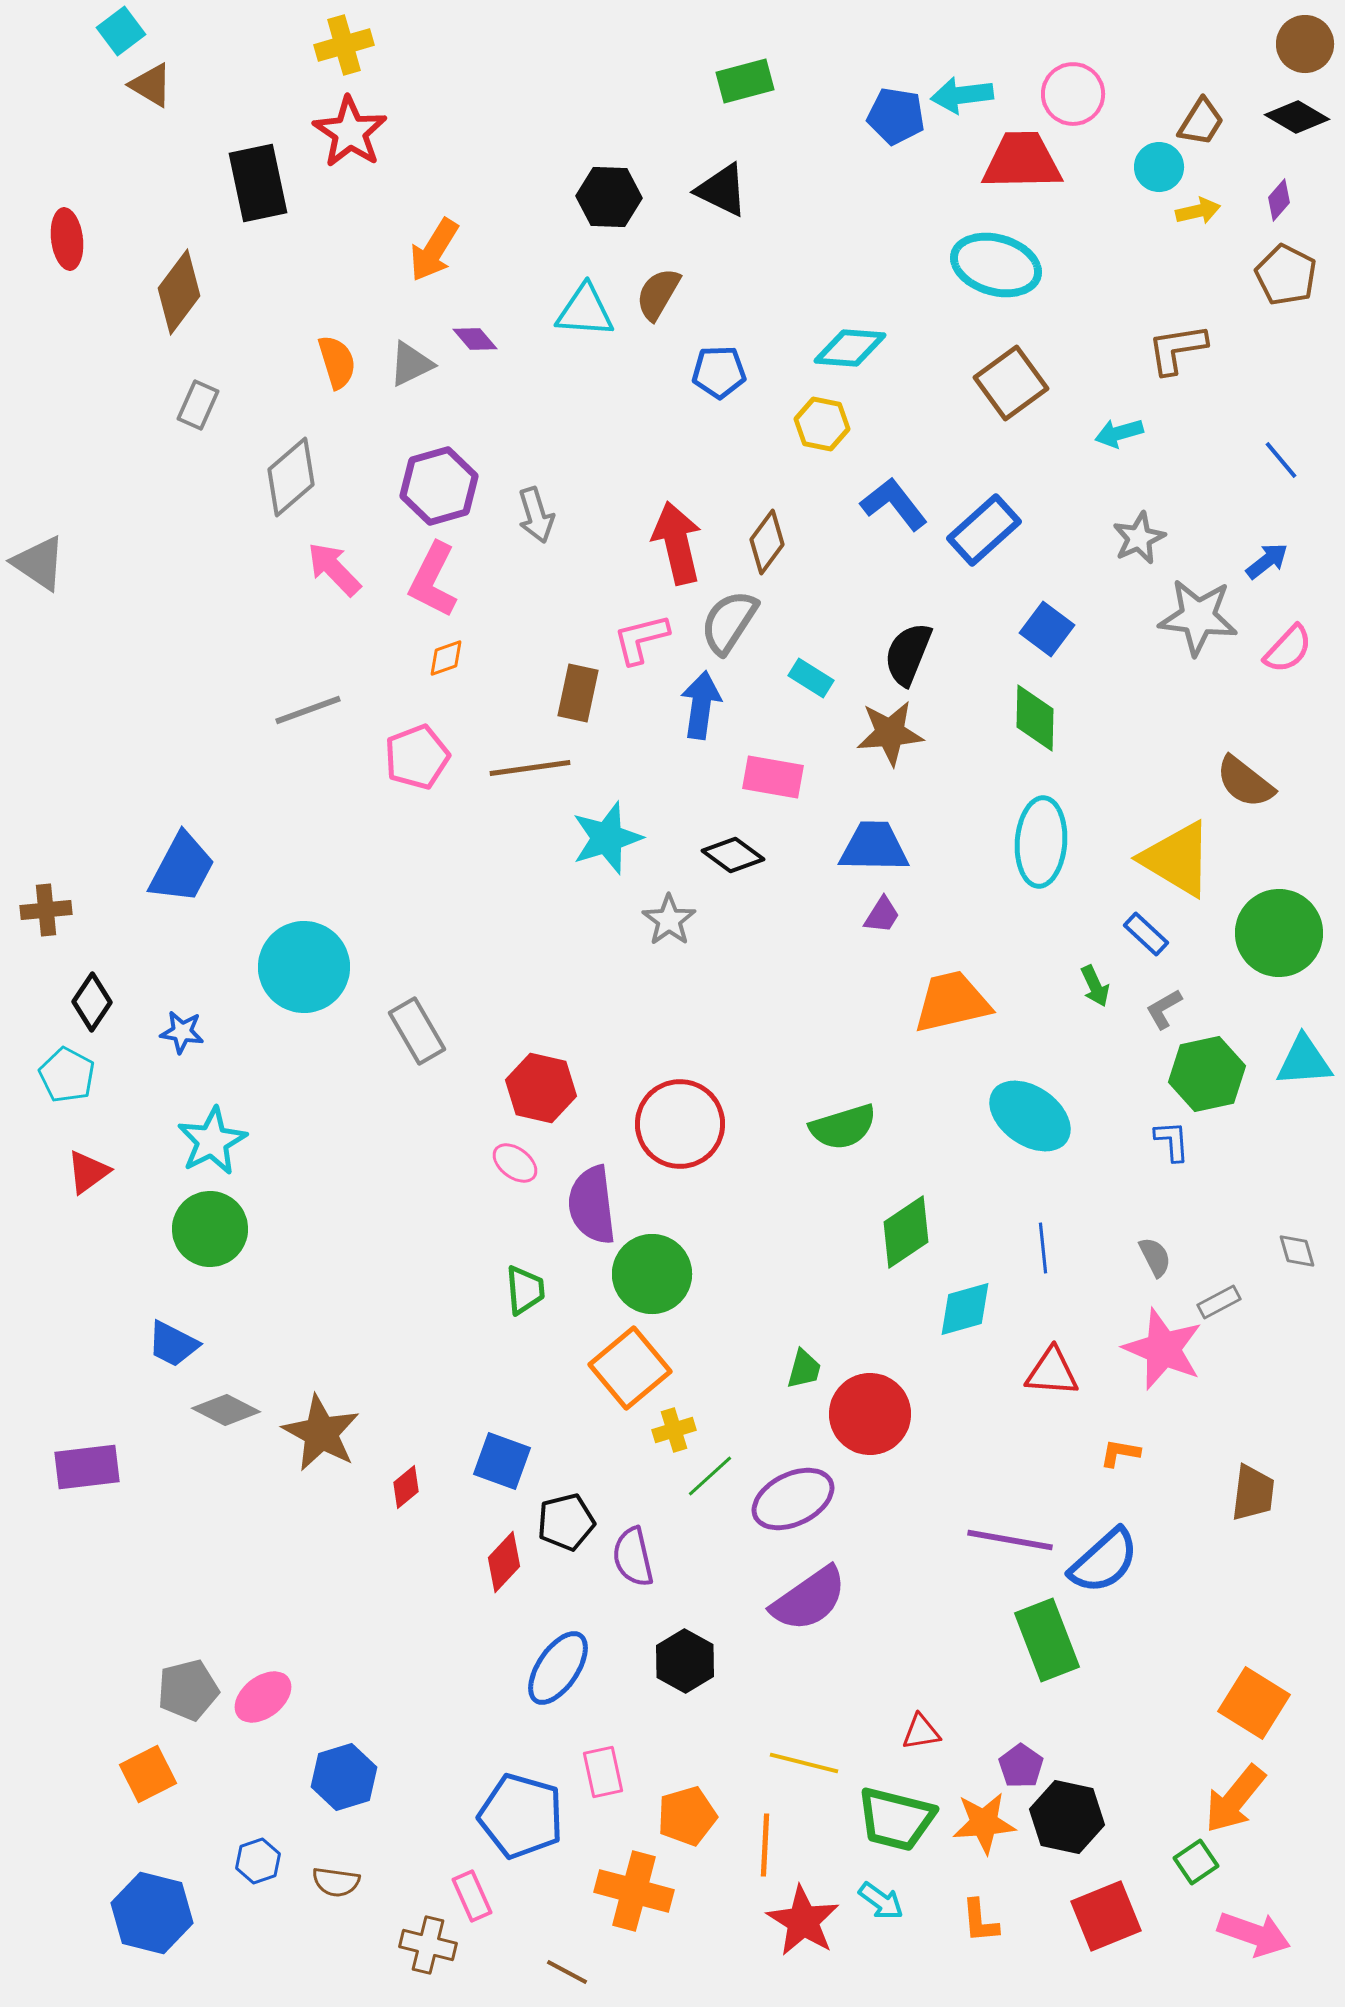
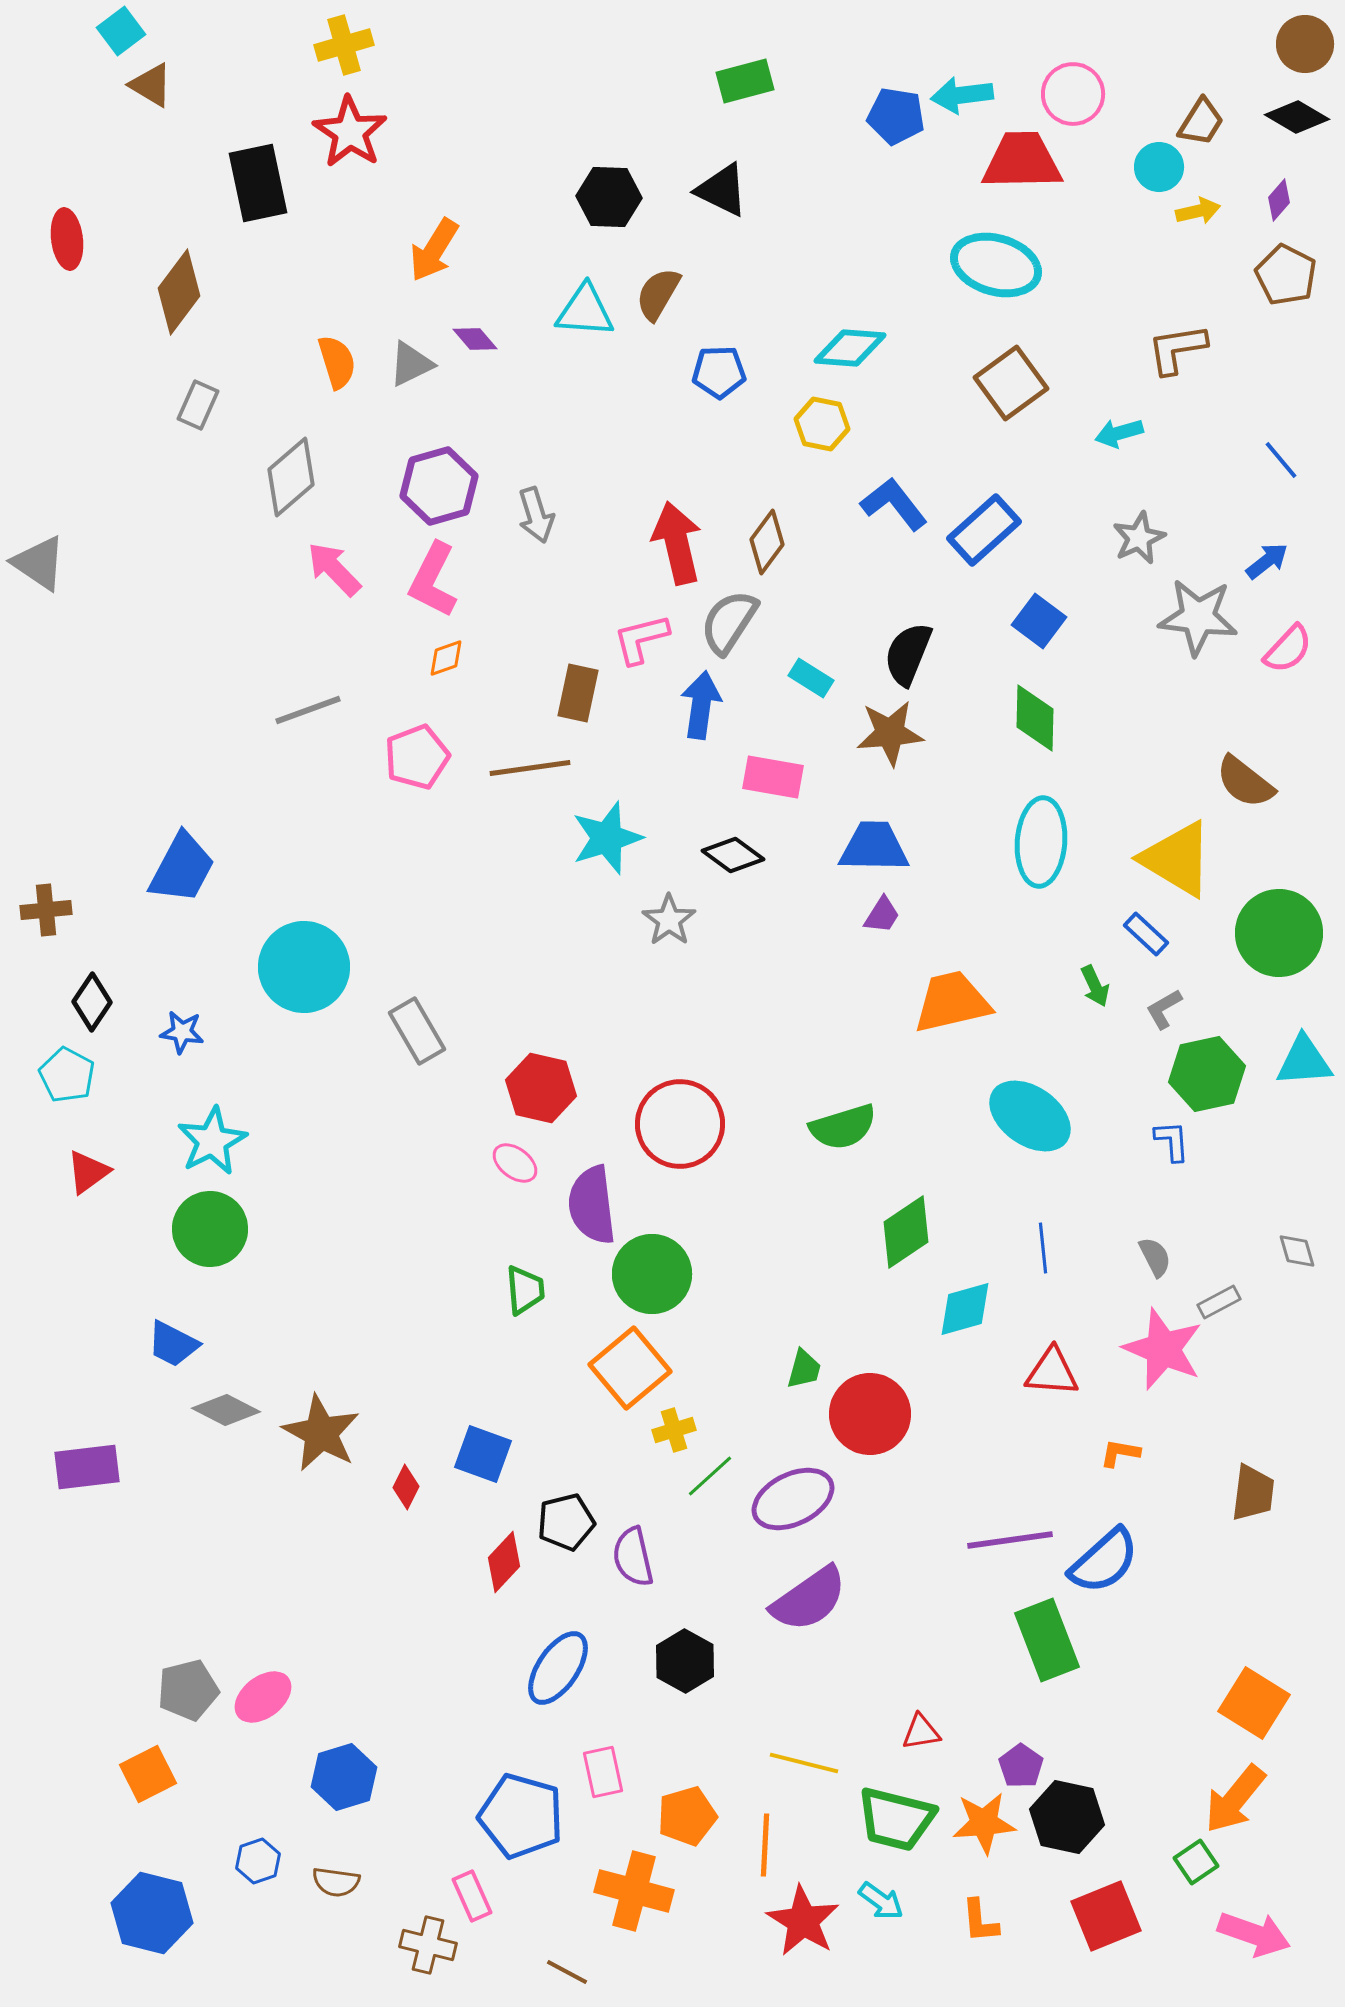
blue square at (1047, 629): moved 8 px left, 8 px up
blue square at (502, 1461): moved 19 px left, 7 px up
red diamond at (406, 1487): rotated 24 degrees counterclockwise
purple line at (1010, 1540): rotated 18 degrees counterclockwise
